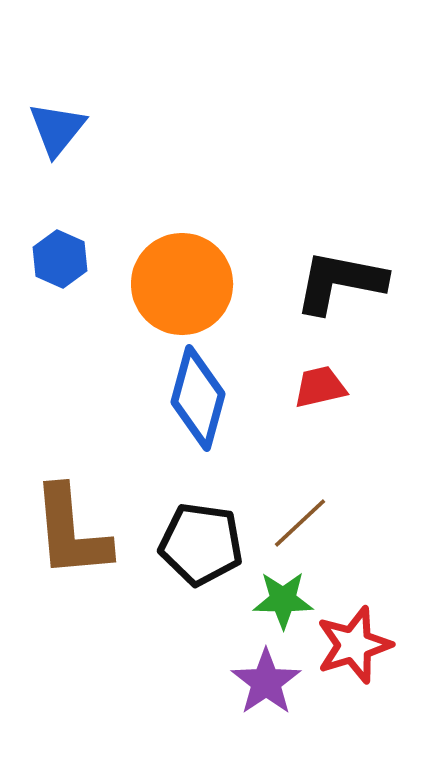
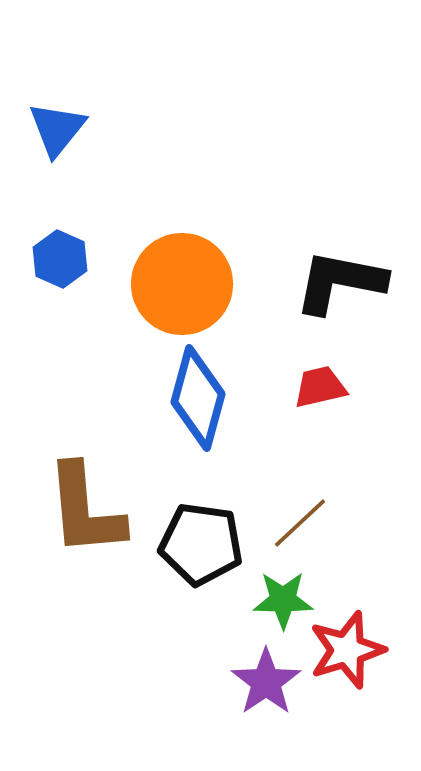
brown L-shape: moved 14 px right, 22 px up
red star: moved 7 px left, 5 px down
